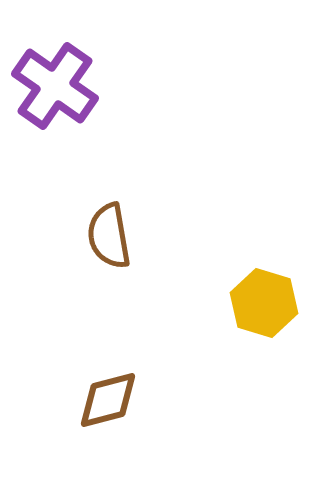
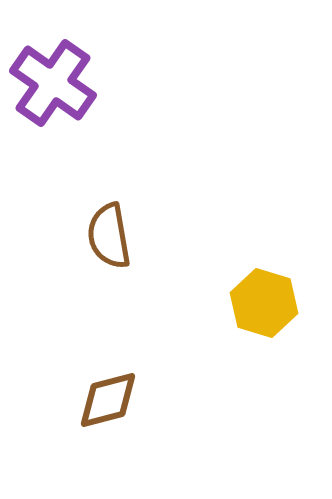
purple cross: moved 2 px left, 3 px up
